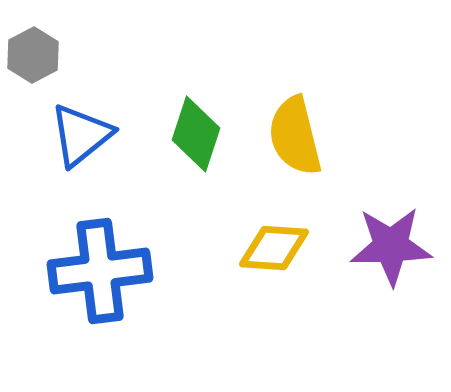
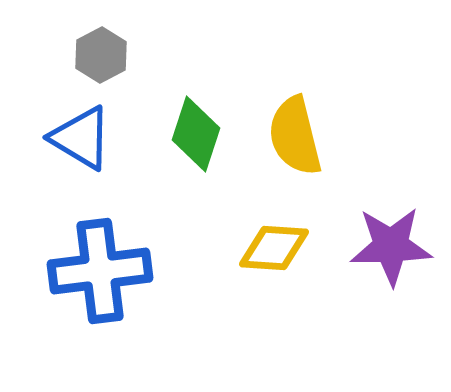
gray hexagon: moved 68 px right
blue triangle: moved 3 px down; rotated 50 degrees counterclockwise
